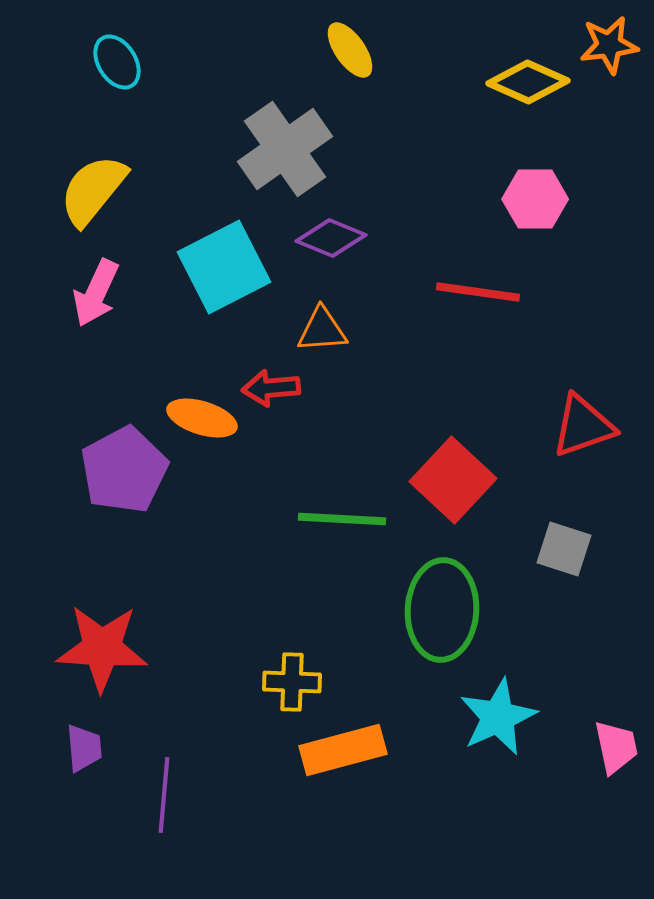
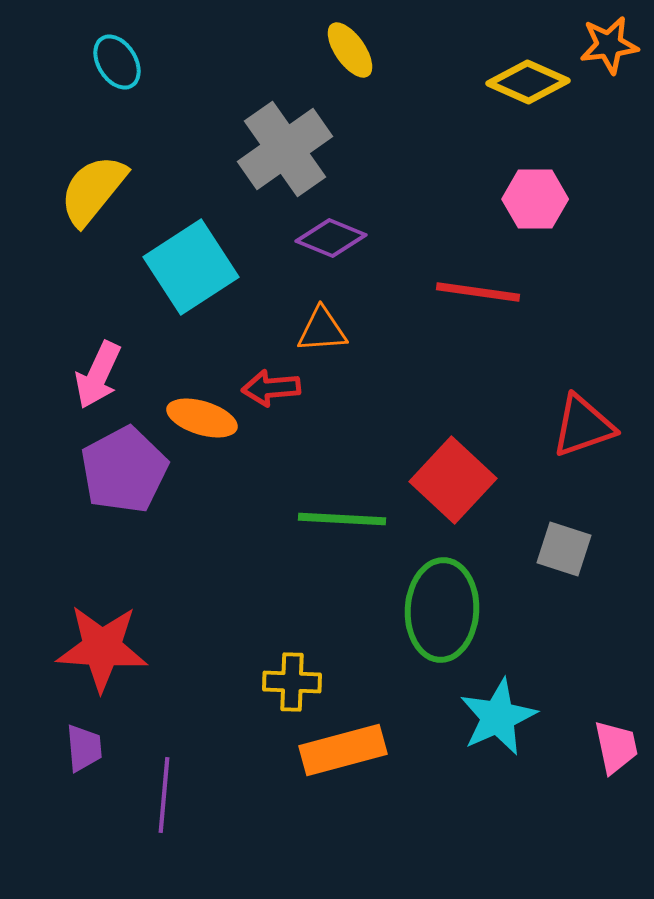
cyan square: moved 33 px left; rotated 6 degrees counterclockwise
pink arrow: moved 2 px right, 82 px down
